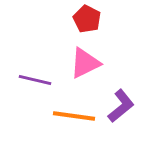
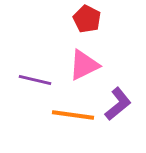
pink triangle: moved 1 px left, 2 px down
purple L-shape: moved 3 px left, 2 px up
orange line: moved 1 px left, 1 px up
